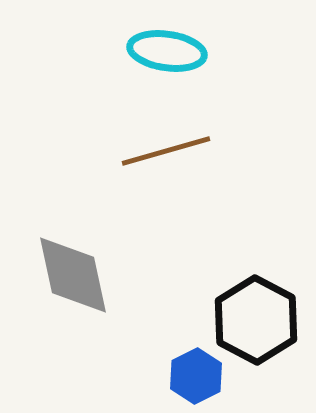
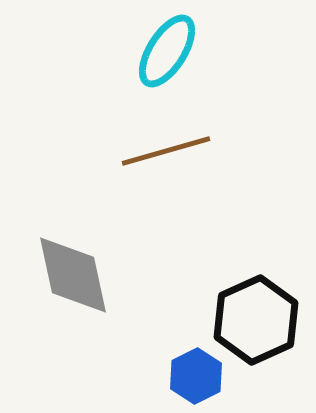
cyan ellipse: rotated 66 degrees counterclockwise
black hexagon: rotated 8 degrees clockwise
